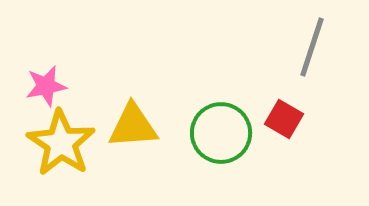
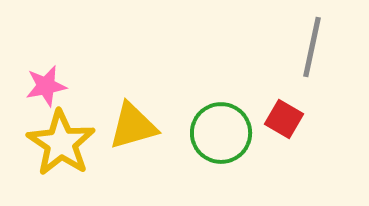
gray line: rotated 6 degrees counterclockwise
yellow triangle: rotated 12 degrees counterclockwise
